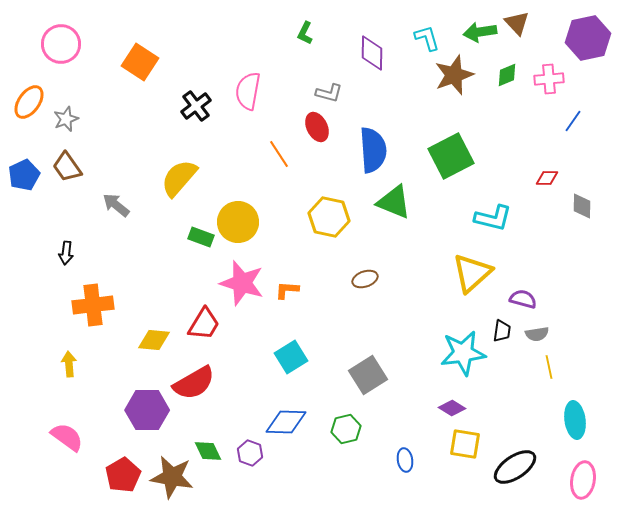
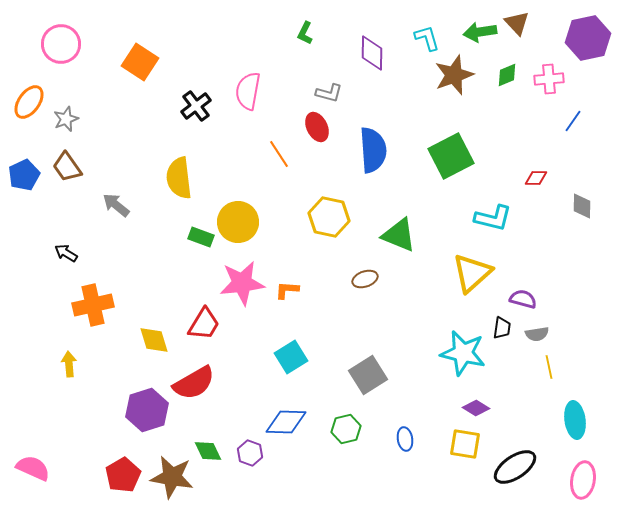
yellow semicircle at (179, 178): rotated 48 degrees counterclockwise
red diamond at (547, 178): moved 11 px left
green triangle at (394, 202): moved 5 px right, 33 px down
black arrow at (66, 253): rotated 115 degrees clockwise
pink star at (242, 283): rotated 24 degrees counterclockwise
orange cross at (93, 305): rotated 6 degrees counterclockwise
black trapezoid at (502, 331): moved 3 px up
yellow diamond at (154, 340): rotated 68 degrees clockwise
cyan star at (463, 353): rotated 21 degrees clockwise
purple diamond at (452, 408): moved 24 px right
purple hexagon at (147, 410): rotated 18 degrees counterclockwise
pink semicircle at (67, 437): moved 34 px left, 31 px down; rotated 12 degrees counterclockwise
blue ellipse at (405, 460): moved 21 px up
